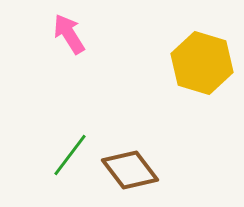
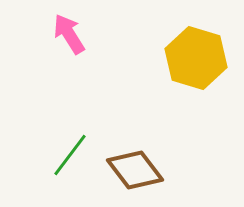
yellow hexagon: moved 6 px left, 5 px up
brown diamond: moved 5 px right
